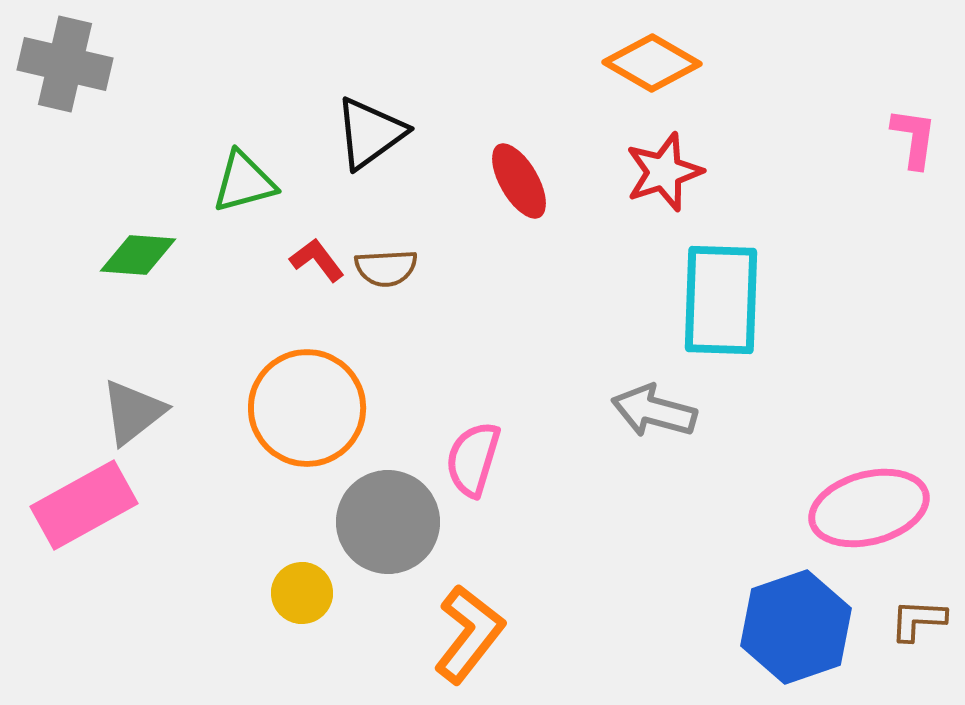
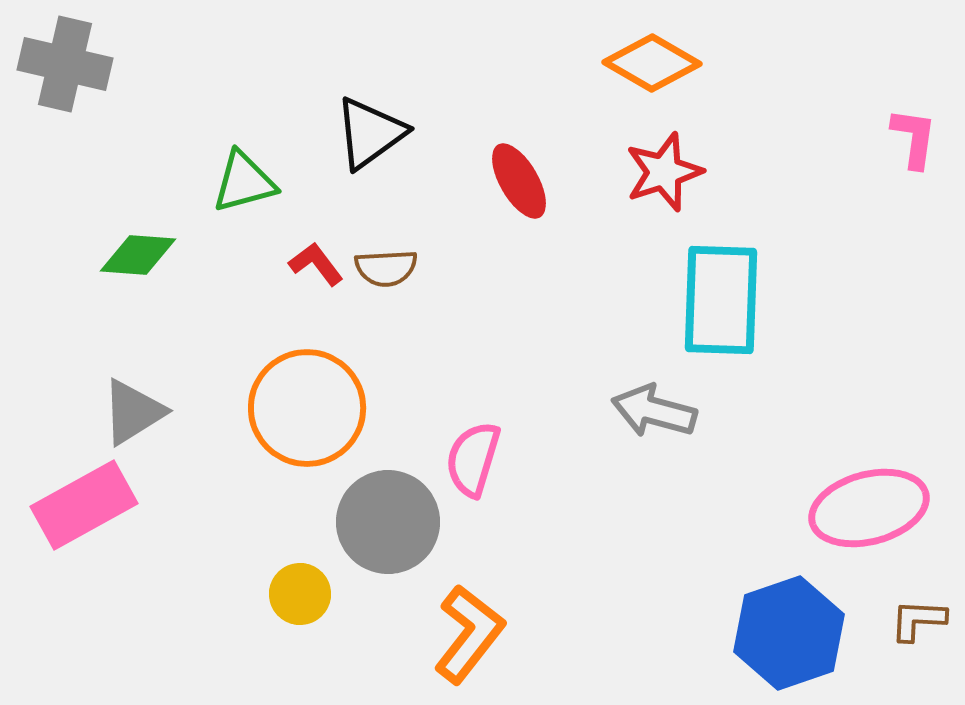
red L-shape: moved 1 px left, 4 px down
gray triangle: rotated 6 degrees clockwise
yellow circle: moved 2 px left, 1 px down
blue hexagon: moved 7 px left, 6 px down
